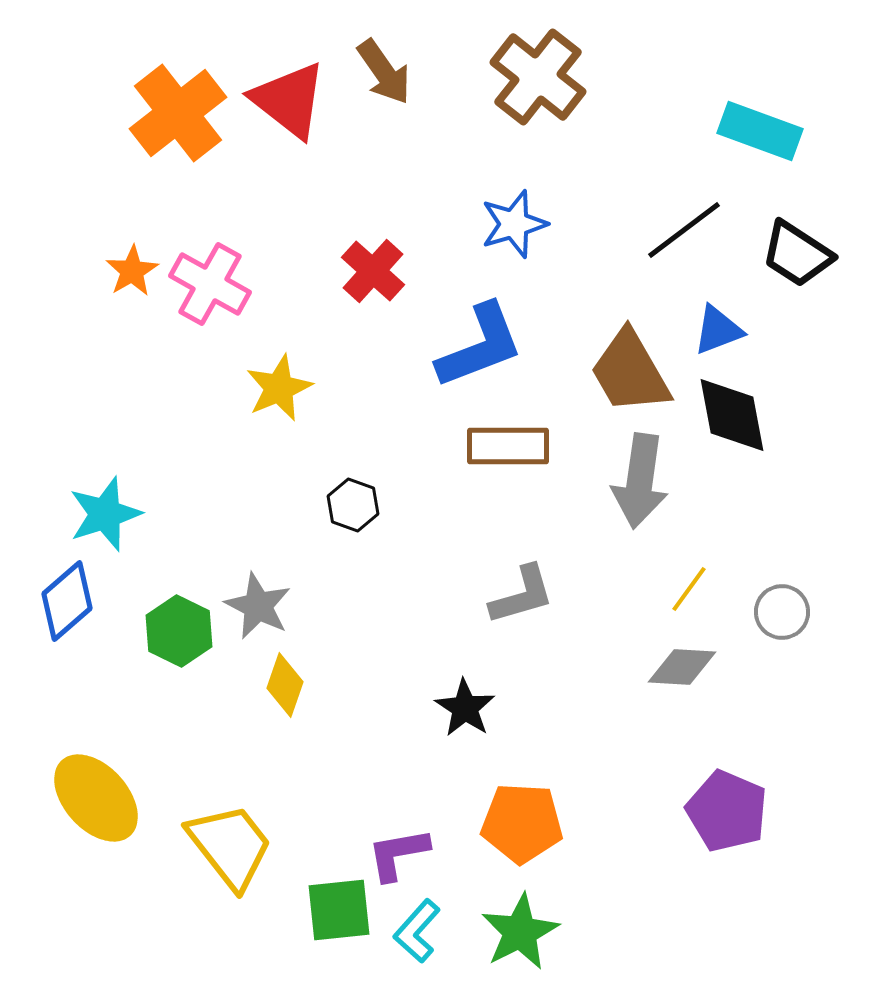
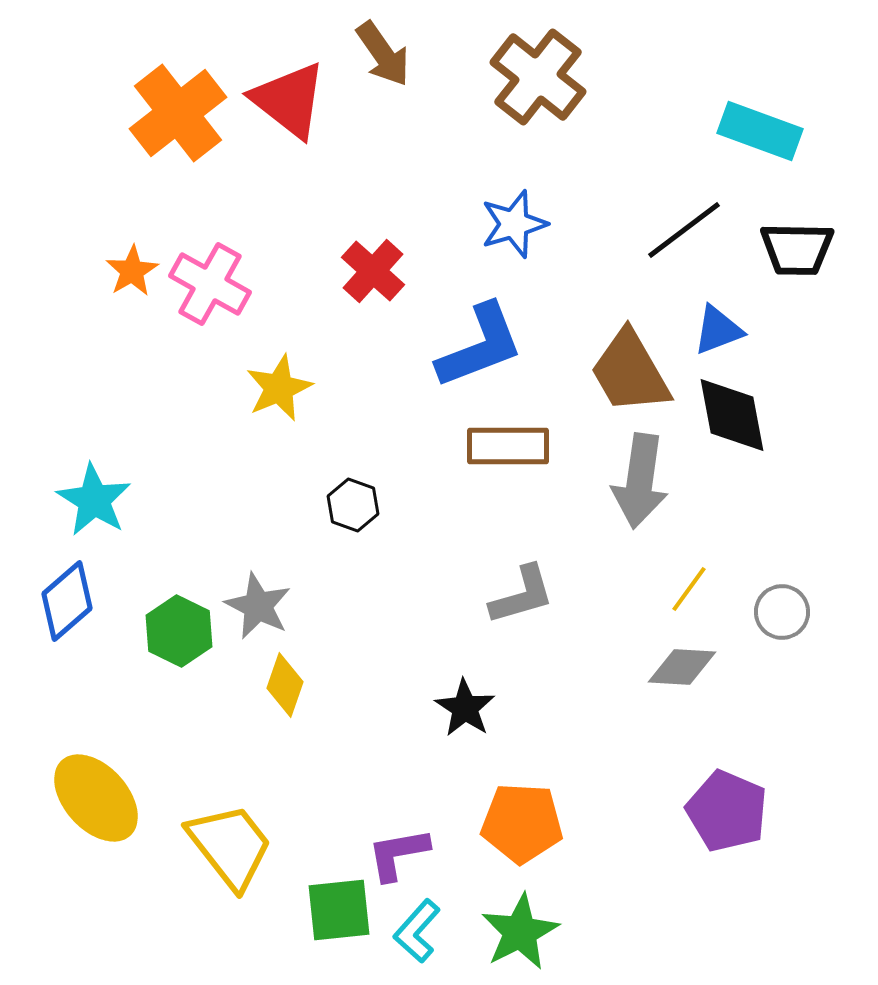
brown arrow: moved 1 px left, 18 px up
black trapezoid: moved 5 px up; rotated 32 degrees counterclockwise
cyan star: moved 11 px left, 14 px up; rotated 22 degrees counterclockwise
